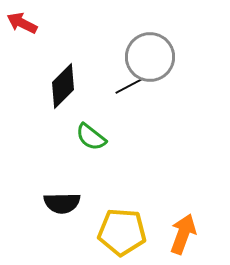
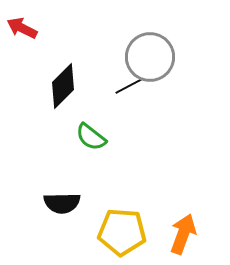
red arrow: moved 5 px down
